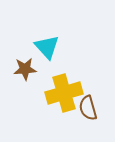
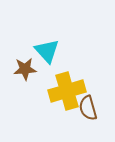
cyan triangle: moved 4 px down
yellow cross: moved 3 px right, 2 px up
